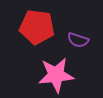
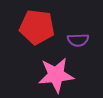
purple semicircle: rotated 20 degrees counterclockwise
